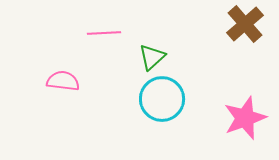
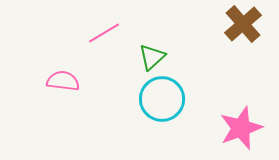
brown cross: moved 2 px left
pink line: rotated 28 degrees counterclockwise
pink star: moved 4 px left, 10 px down
